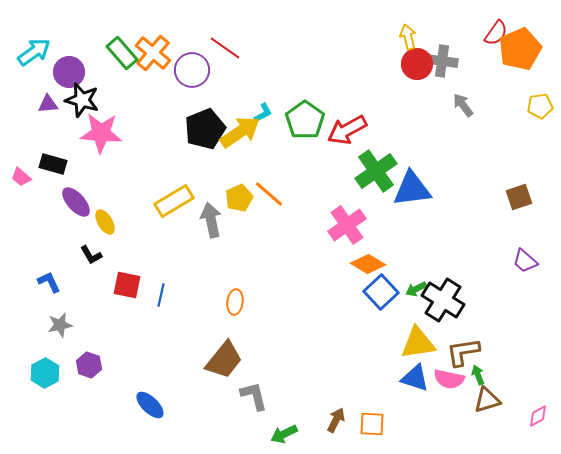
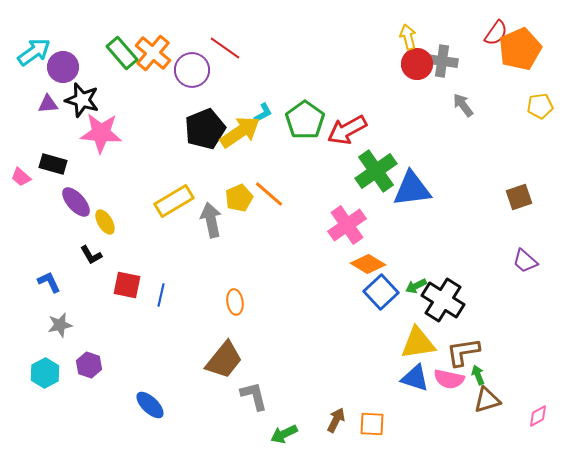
purple circle at (69, 72): moved 6 px left, 5 px up
green arrow at (416, 289): moved 3 px up
orange ellipse at (235, 302): rotated 15 degrees counterclockwise
